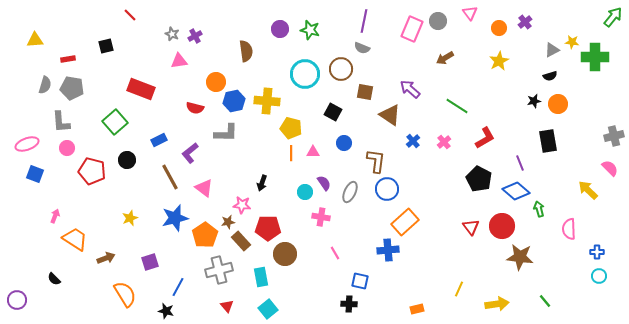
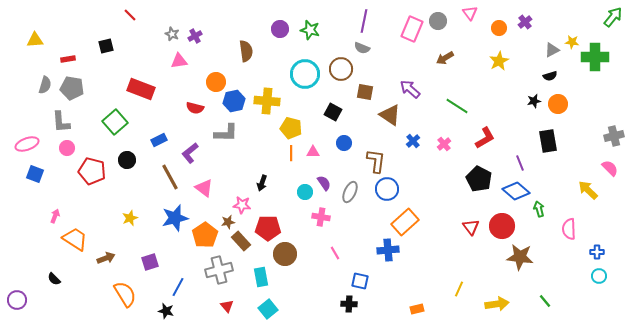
pink cross at (444, 142): moved 2 px down
